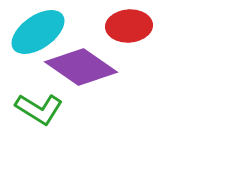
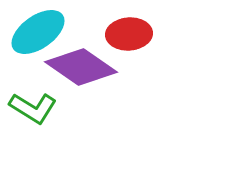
red ellipse: moved 8 px down
green L-shape: moved 6 px left, 1 px up
